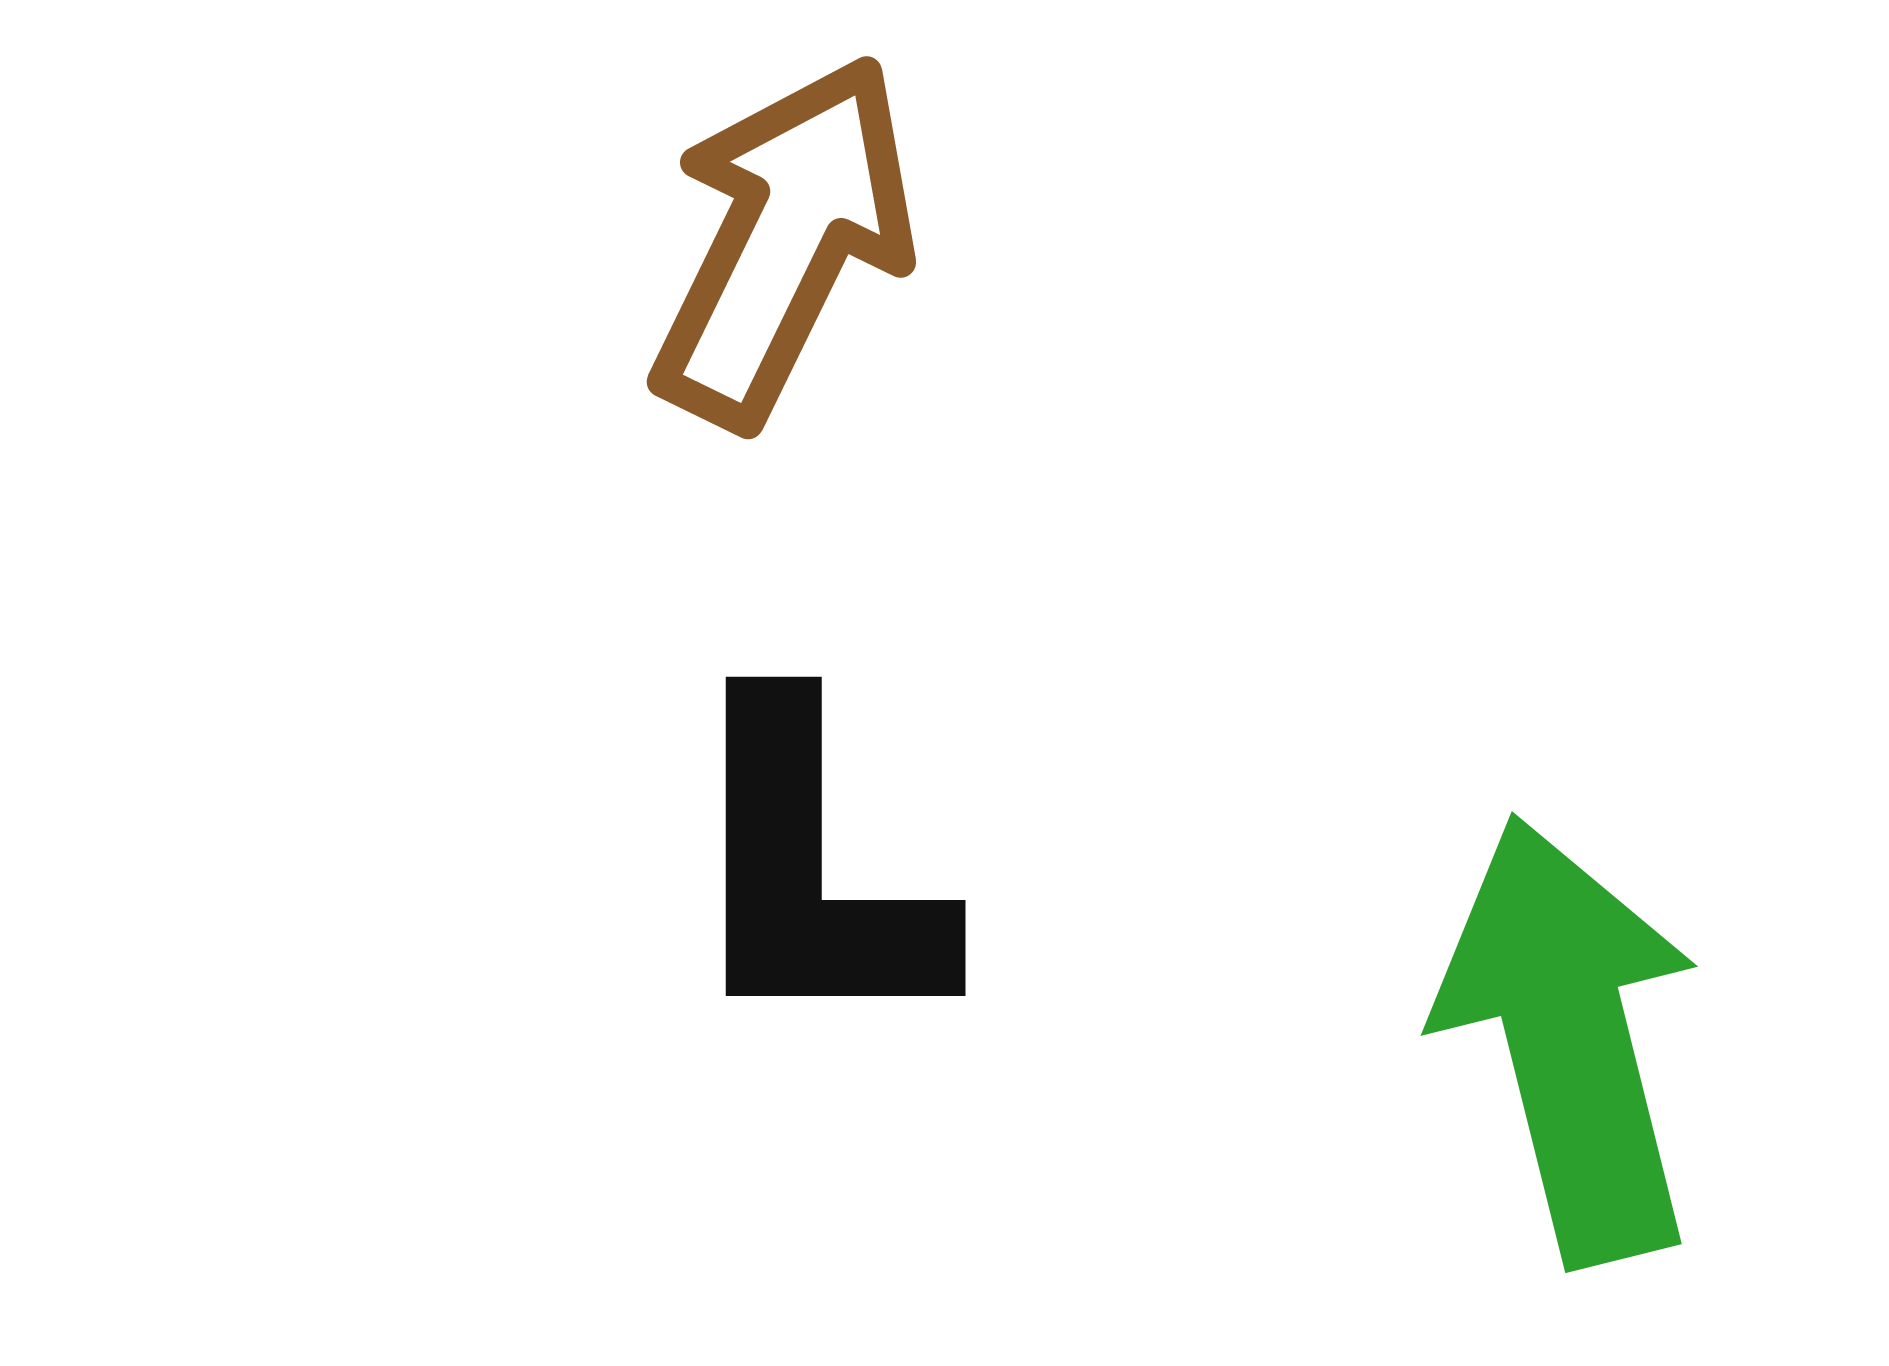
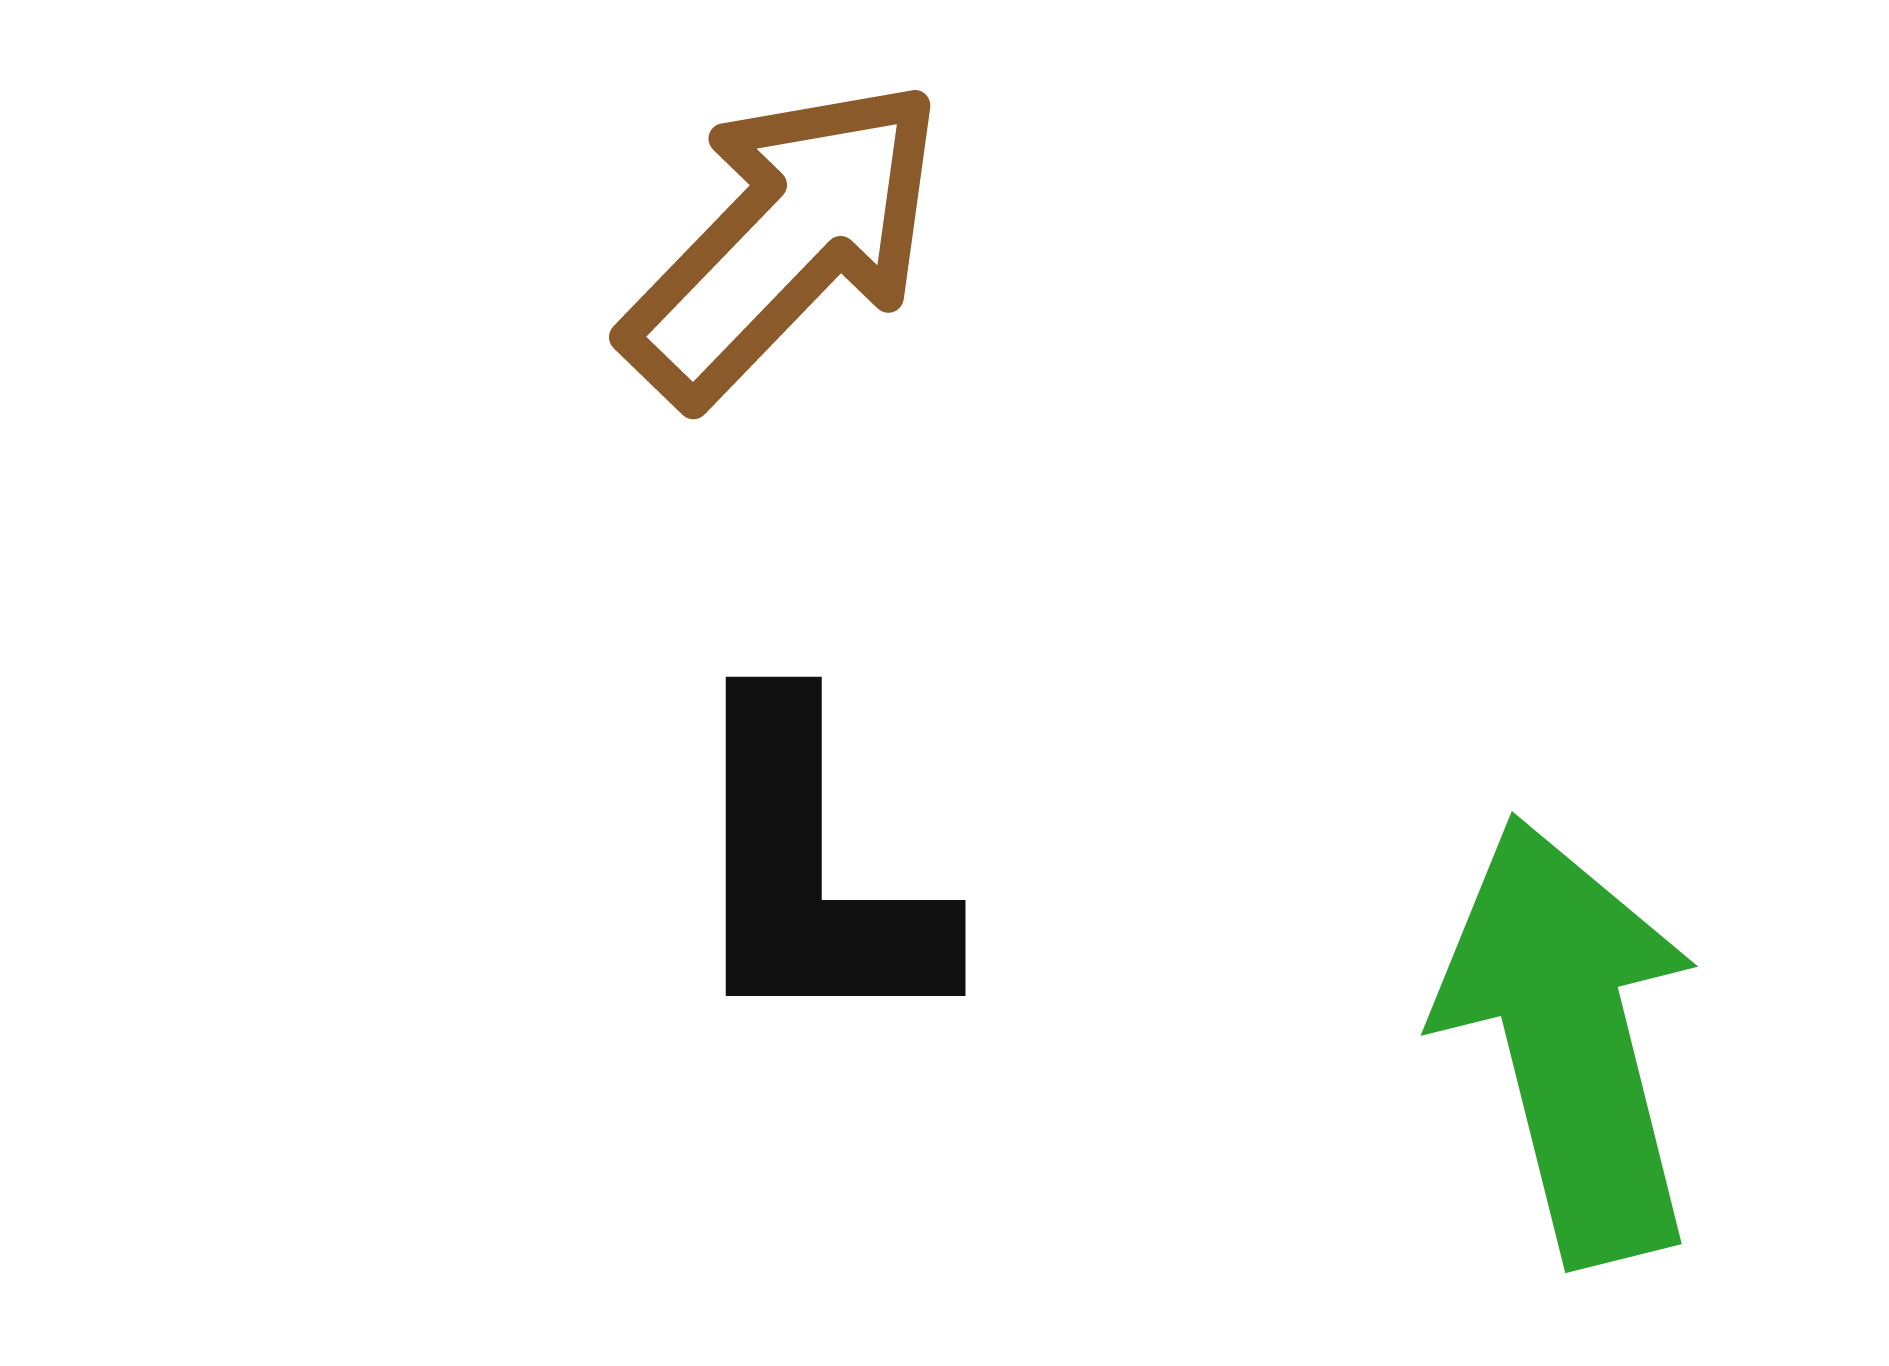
brown arrow: rotated 18 degrees clockwise
